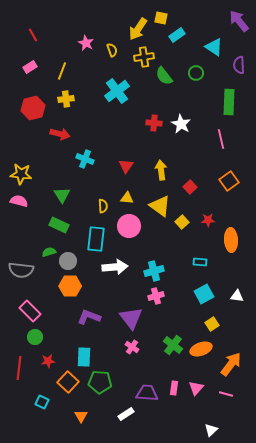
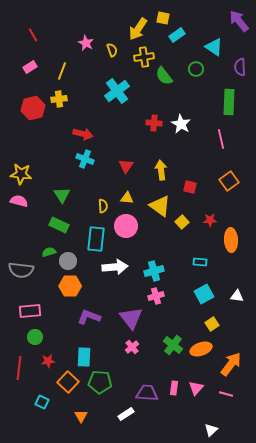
yellow square at (161, 18): moved 2 px right
purple semicircle at (239, 65): moved 1 px right, 2 px down
green circle at (196, 73): moved 4 px up
yellow cross at (66, 99): moved 7 px left
red arrow at (60, 134): moved 23 px right
red square at (190, 187): rotated 32 degrees counterclockwise
red star at (208, 220): moved 2 px right
pink circle at (129, 226): moved 3 px left
pink rectangle at (30, 311): rotated 50 degrees counterclockwise
pink cross at (132, 347): rotated 16 degrees clockwise
